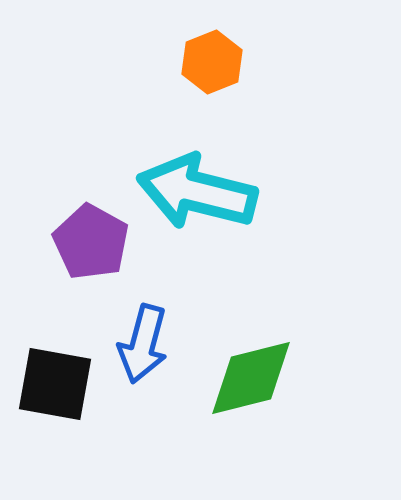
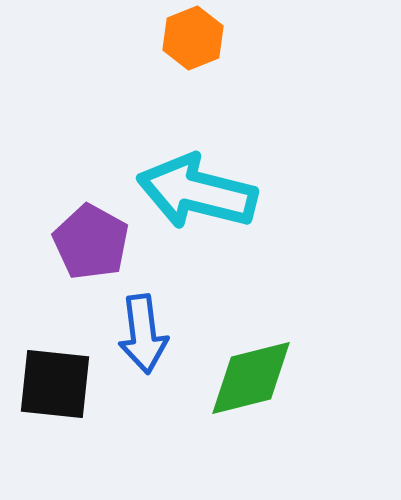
orange hexagon: moved 19 px left, 24 px up
blue arrow: moved 10 px up; rotated 22 degrees counterclockwise
black square: rotated 4 degrees counterclockwise
